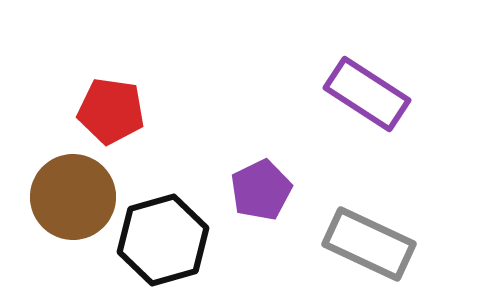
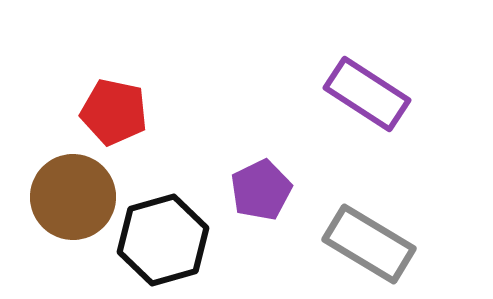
red pentagon: moved 3 px right, 1 px down; rotated 4 degrees clockwise
gray rectangle: rotated 6 degrees clockwise
